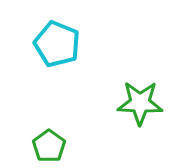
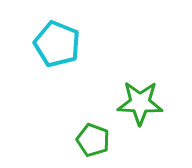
green pentagon: moved 44 px right, 6 px up; rotated 16 degrees counterclockwise
